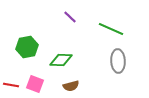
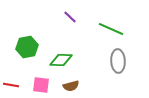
pink square: moved 6 px right, 1 px down; rotated 12 degrees counterclockwise
